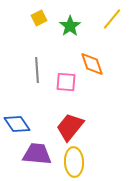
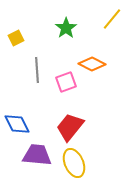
yellow square: moved 23 px left, 20 px down
green star: moved 4 px left, 2 px down
orange diamond: rotated 44 degrees counterclockwise
pink square: rotated 25 degrees counterclockwise
blue diamond: rotated 8 degrees clockwise
purple trapezoid: moved 1 px down
yellow ellipse: moved 1 px down; rotated 20 degrees counterclockwise
